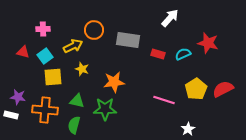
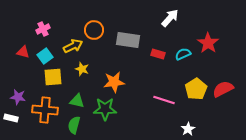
pink cross: rotated 24 degrees counterclockwise
red star: rotated 20 degrees clockwise
white rectangle: moved 3 px down
